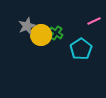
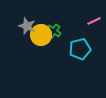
gray star: rotated 30 degrees counterclockwise
green cross: moved 2 px left, 2 px up
cyan pentagon: moved 1 px left; rotated 20 degrees clockwise
